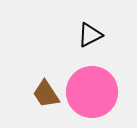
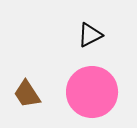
brown trapezoid: moved 19 px left
